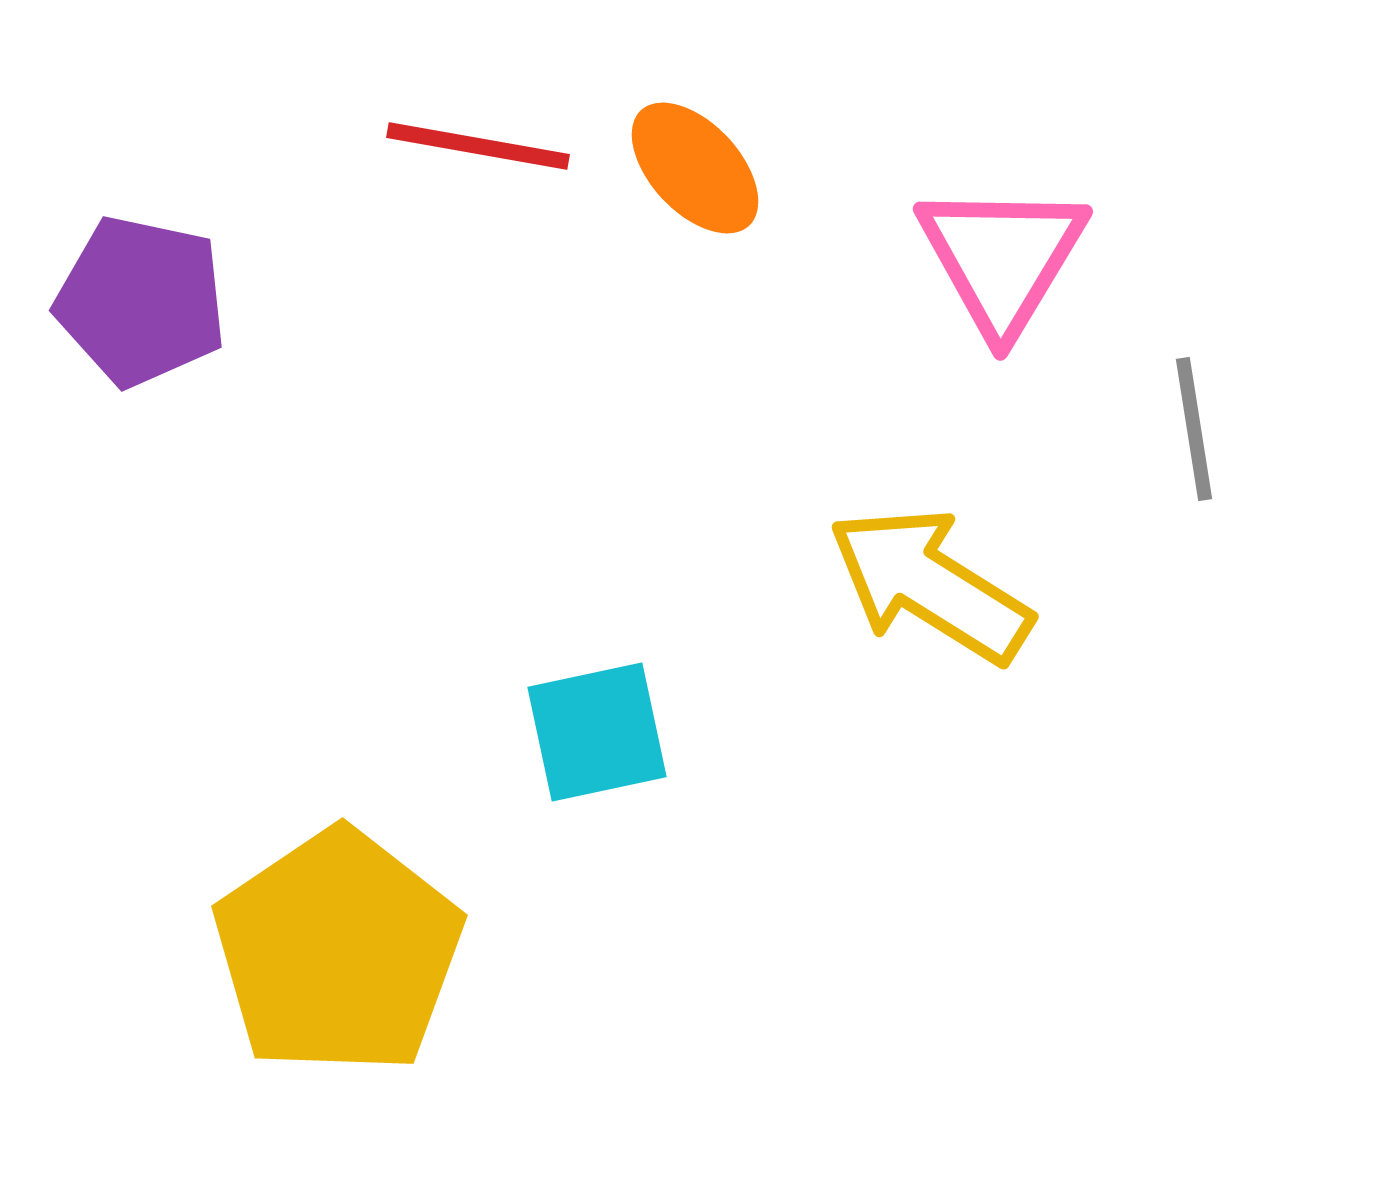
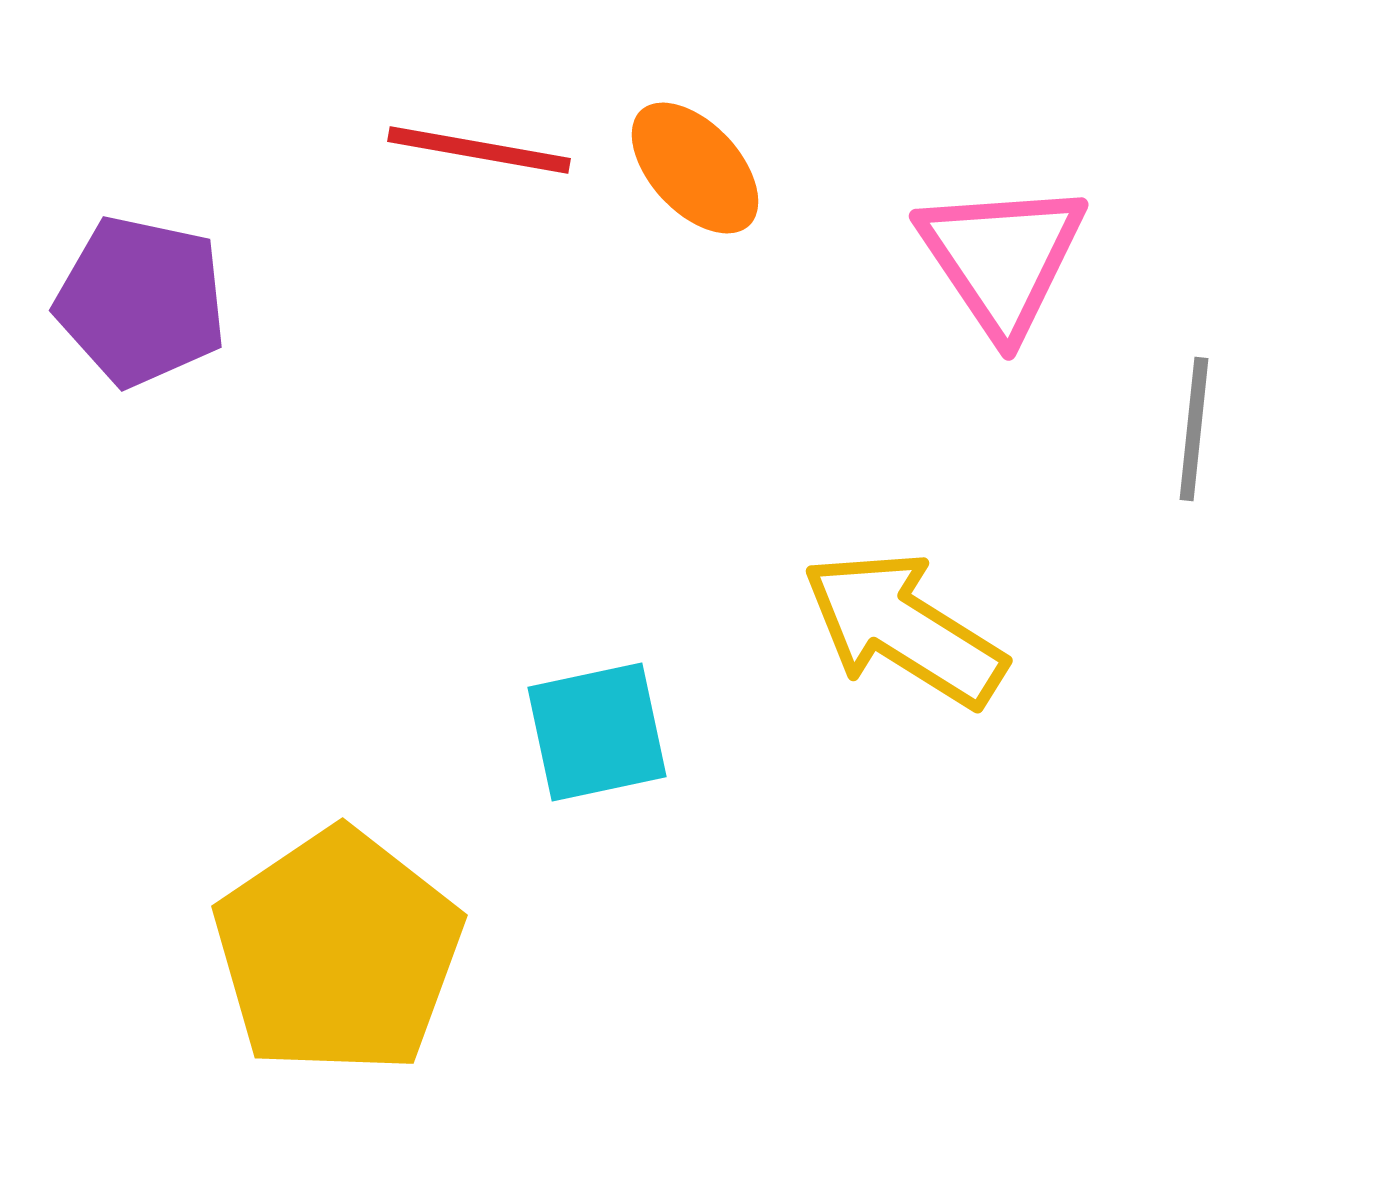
red line: moved 1 px right, 4 px down
pink triangle: rotated 5 degrees counterclockwise
gray line: rotated 15 degrees clockwise
yellow arrow: moved 26 px left, 44 px down
